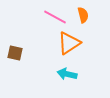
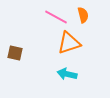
pink line: moved 1 px right
orange triangle: rotated 15 degrees clockwise
